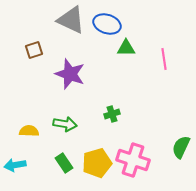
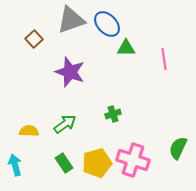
gray triangle: rotated 44 degrees counterclockwise
blue ellipse: rotated 28 degrees clockwise
brown square: moved 11 px up; rotated 24 degrees counterclockwise
purple star: moved 2 px up
green cross: moved 1 px right
green arrow: rotated 45 degrees counterclockwise
green semicircle: moved 3 px left, 1 px down
cyan arrow: rotated 85 degrees clockwise
